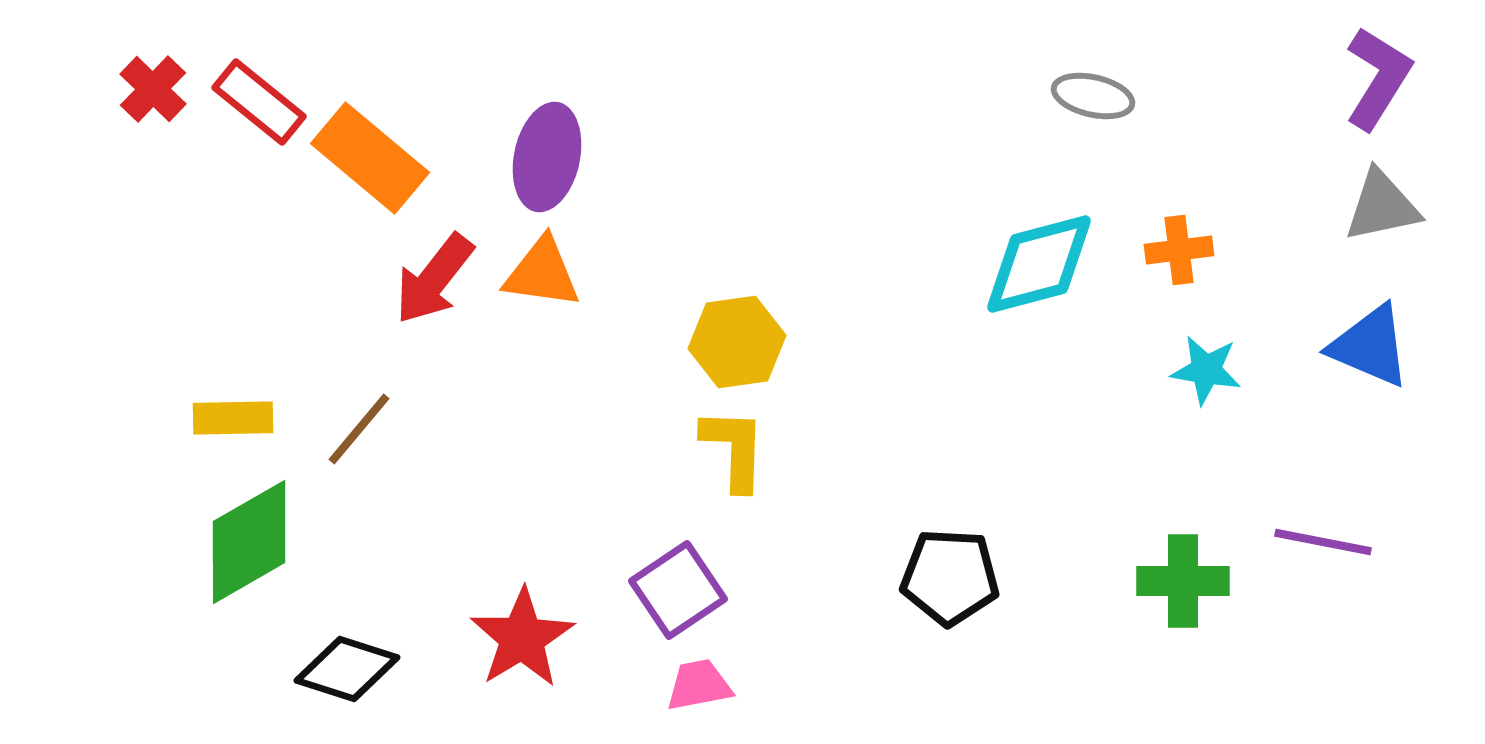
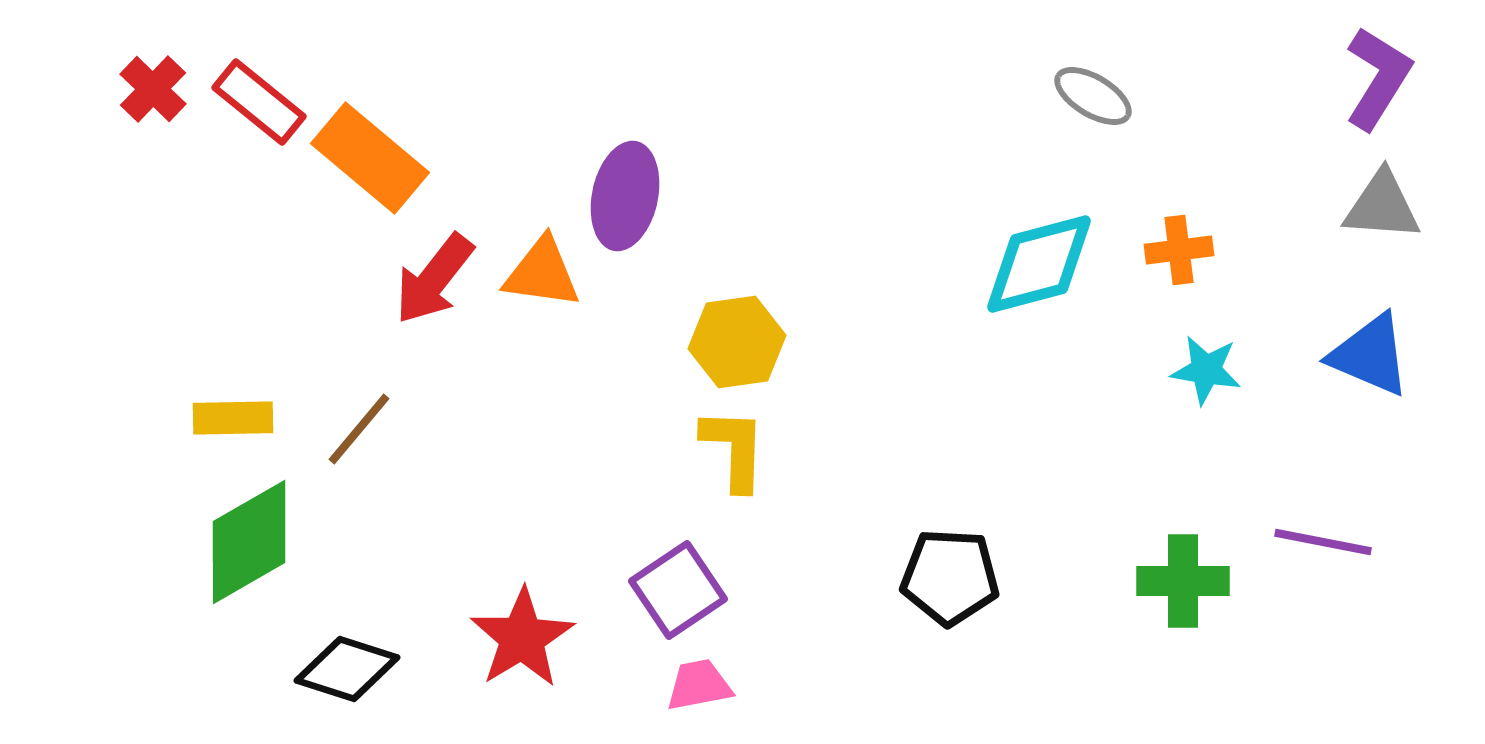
gray ellipse: rotated 18 degrees clockwise
purple ellipse: moved 78 px right, 39 px down
gray triangle: rotated 16 degrees clockwise
blue triangle: moved 9 px down
